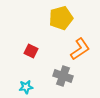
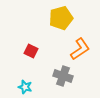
cyan star: moved 1 px left; rotated 24 degrees clockwise
